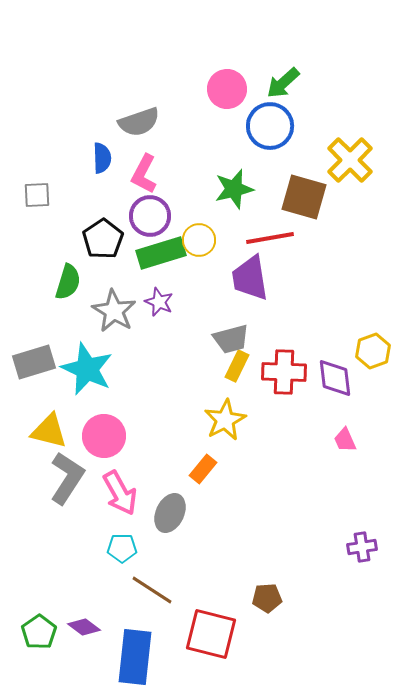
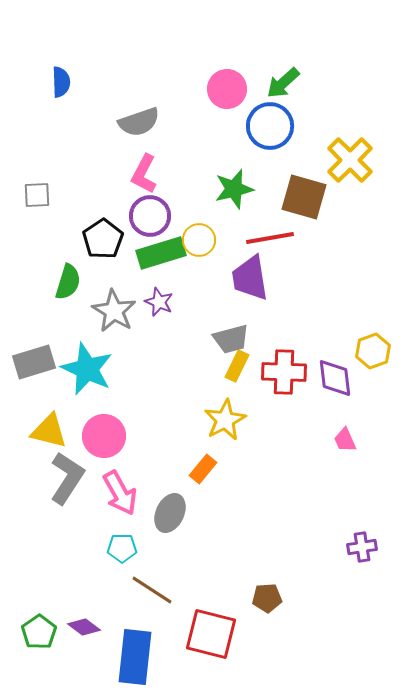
blue semicircle at (102, 158): moved 41 px left, 76 px up
